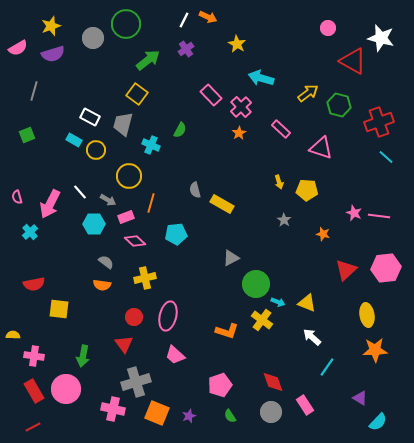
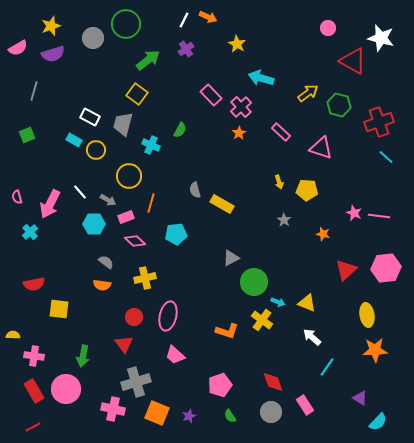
pink rectangle at (281, 129): moved 3 px down
green circle at (256, 284): moved 2 px left, 2 px up
